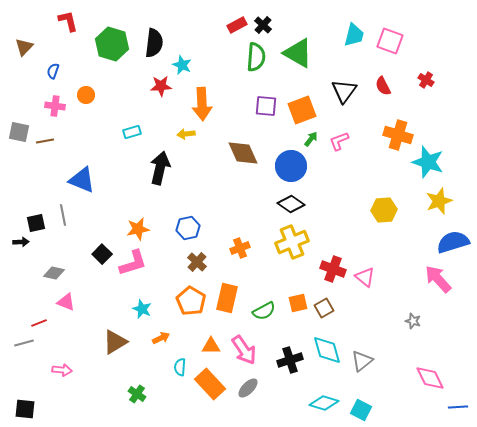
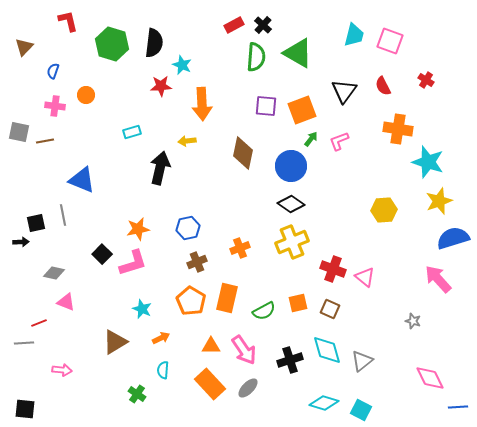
red rectangle at (237, 25): moved 3 px left
yellow arrow at (186, 134): moved 1 px right, 7 px down
orange cross at (398, 135): moved 6 px up; rotated 8 degrees counterclockwise
brown diamond at (243, 153): rotated 36 degrees clockwise
blue semicircle at (453, 242): moved 4 px up
brown cross at (197, 262): rotated 24 degrees clockwise
brown square at (324, 308): moved 6 px right, 1 px down; rotated 36 degrees counterclockwise
gray line at (24, 343): rotated 12 degrees clockwise
cyan semicircle at (180, 367): moved 17 px left, 3 px down
